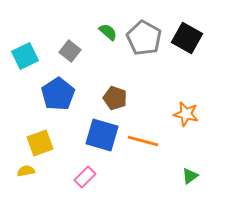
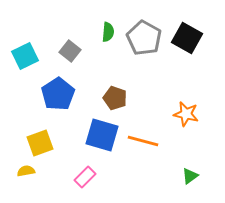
green semicircle: rotated 54 degrees clockwise
